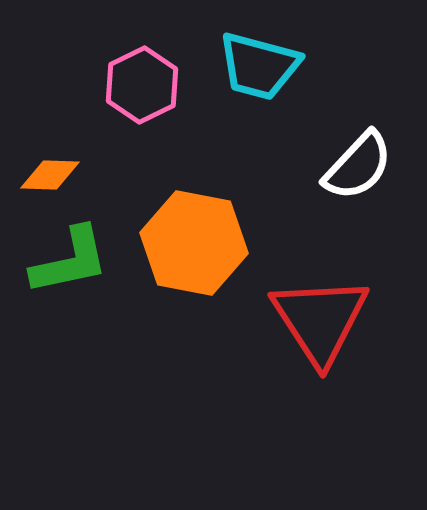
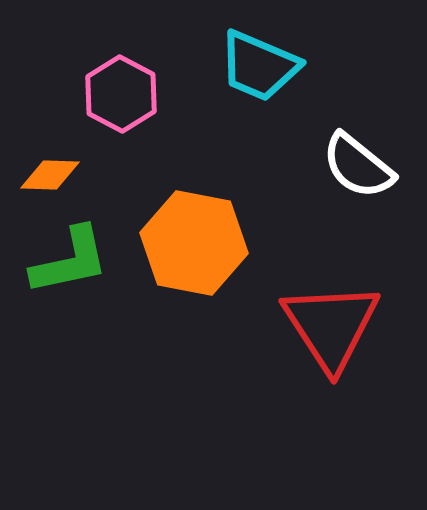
cyan trapezoid: rotated 8 degrees clockwise
pink hexagon: moved 21 px left, 9 px down; rotated 6 degrees counterclockwise
white semicircle: rotated 86 degrees clockwise
red triangle: moved 11 px right, 6 px down
